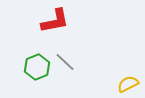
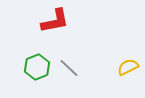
gray line: moved 4 px right, 6 px down
yellow semicircle: moved 17 px up
